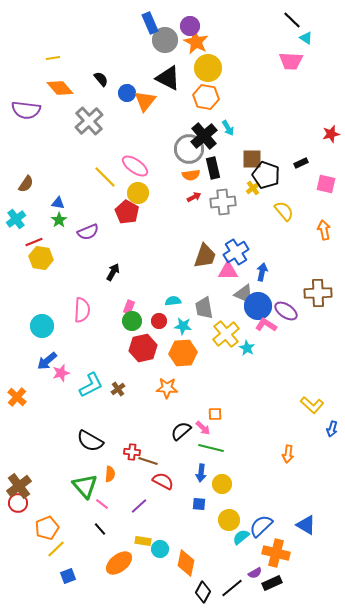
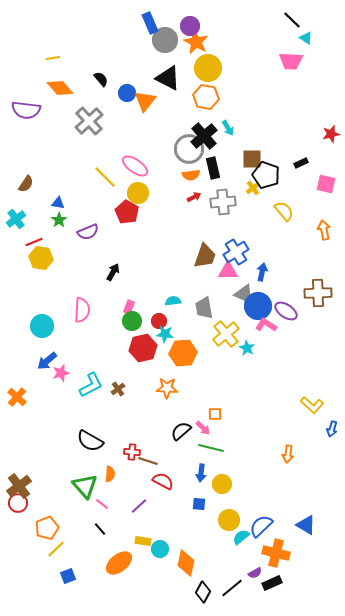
cyan star at (183, 326): moved 18 px left, 8 px down
